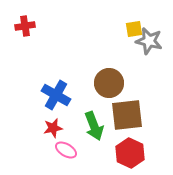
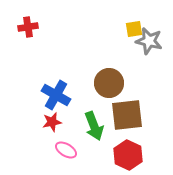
red cross: moved 3 px right, 1 px down
red star: moved 1 px left, 6 px up
red hexagon: moved 2 px left, 2 px down
